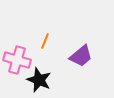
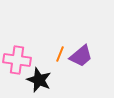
orange line: moved 15 px right, 13 px down
pink cross: rotated 8 degrees counterclockwise
